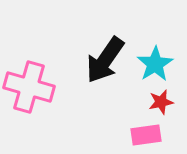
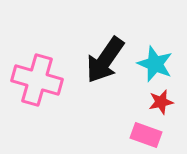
cyan star: rotated 18 degrees counterclockwise
pink cross: moved 8 px right, 7 px up
pink rectangle: rotated 28 degrees clockwise
